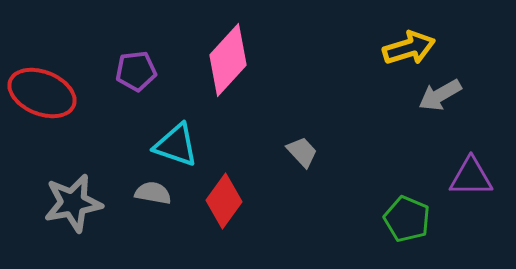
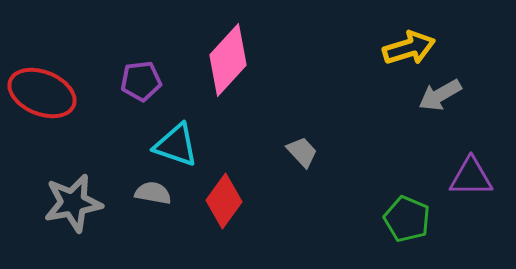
purple pentagon: moved 5 px right, 10 px down
